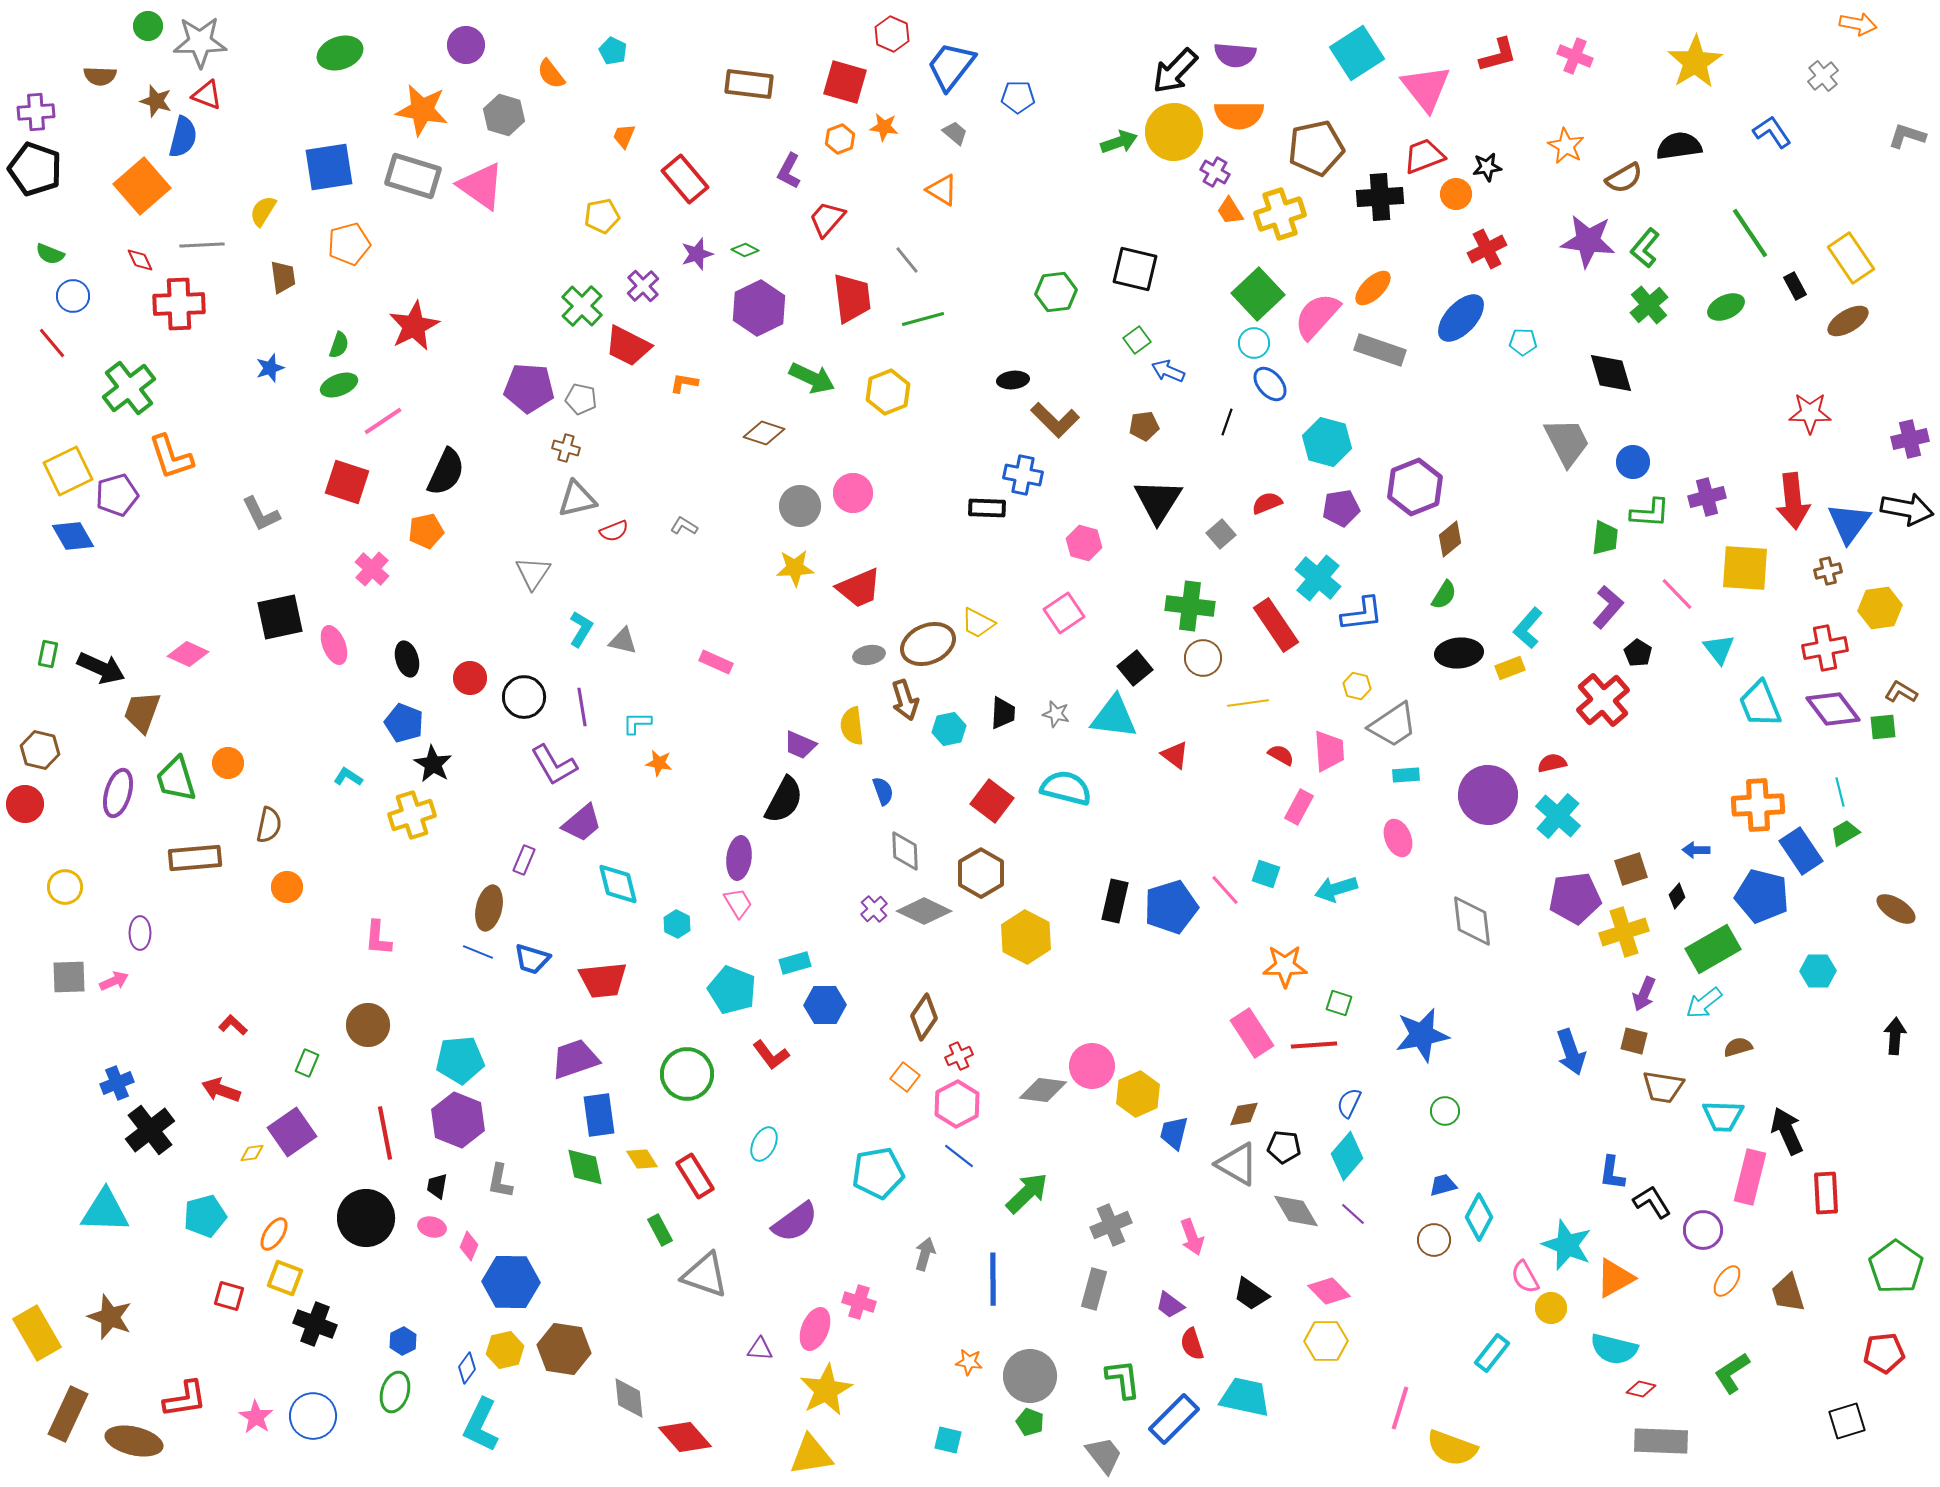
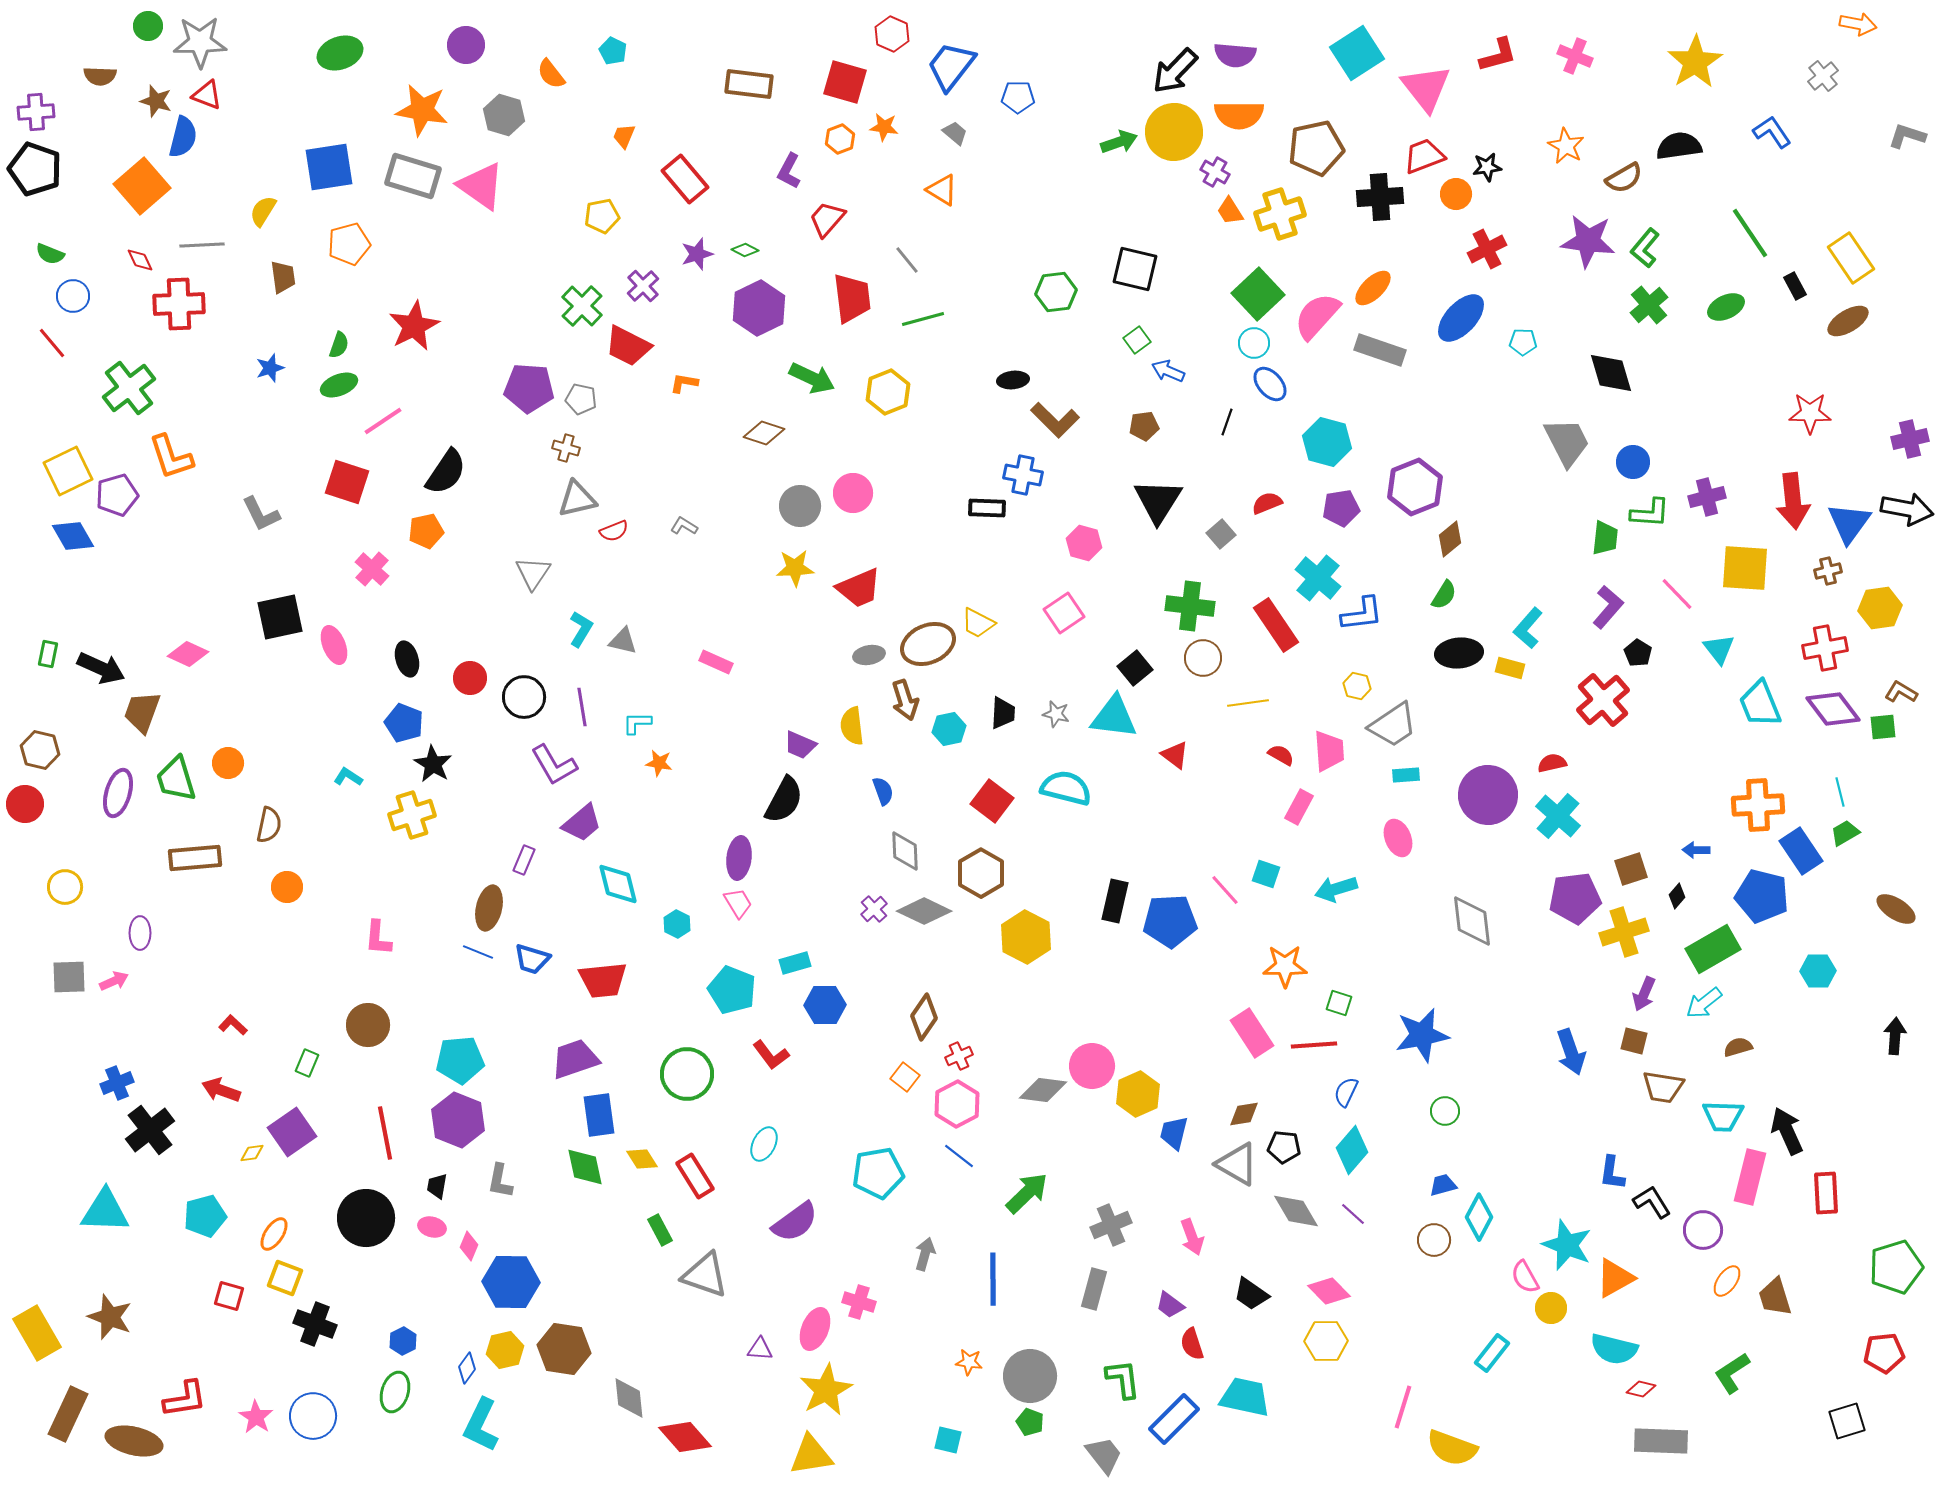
black semicircle at (446, 472): rotated 9 degrees clockwise
yellow rectangle at (1510, 668): rotated 36 degrees clockwise
blue pentagon at (1171, 907): moved 1 px left, 14 px down; rotated 14 degrees clockwise
blue semicircle at (1349, 1103): moved 3 px left, 11 px up
cyan diamond at (1347, 1156): moved 5 px right, 6 px up
green pentagon at (1896, 1267): rotated 20 degrees clockwise
brown trapezoid at (1788, 1293): moved 13 px left, 4 px down
pink line at (1400, 1408): moved 3 px right, 1 px up
